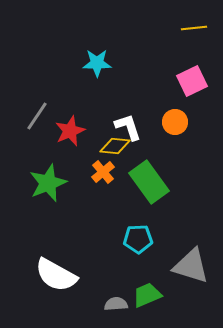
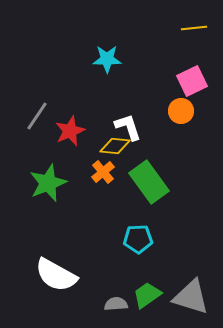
cyan star: moved 10 px right, 4 px up
orange circle: moved 6 px right, 11 px up
gray triangle: moved 31 px down
green trapezoid: rotated 12 degrees counterclockwise
